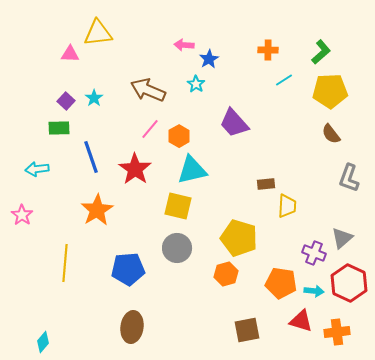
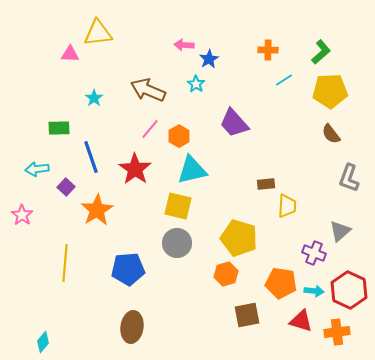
purple square at (66, 101): moved 86 px down
gray triangle at (342, 238): moved 2 px left, 7 px up
gray circle at (177, 248): moved 5 px up
red hexagon at (349, 283): moved 7 px down
brown square at (247, 330): moved 15 px up
